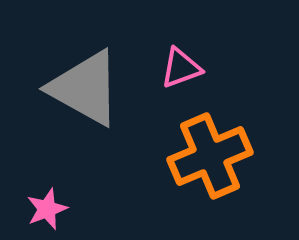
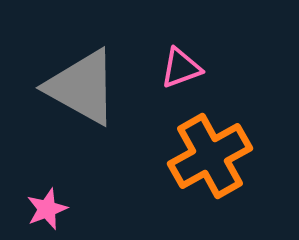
gray triangle: moved 3 px left, 1 px up
orange cross: rotated 6 degrees counterclockwise
